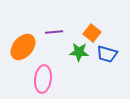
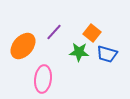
purple line: rotated 42 degrees counterclockwise
orange ellipse: moved 1 px up
